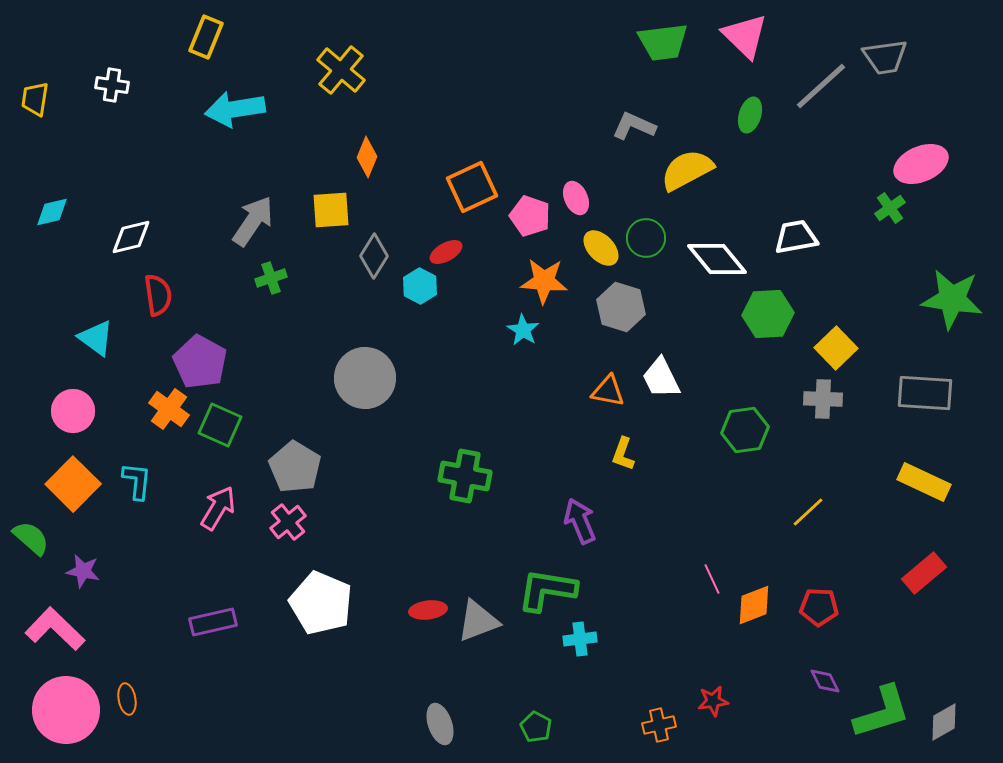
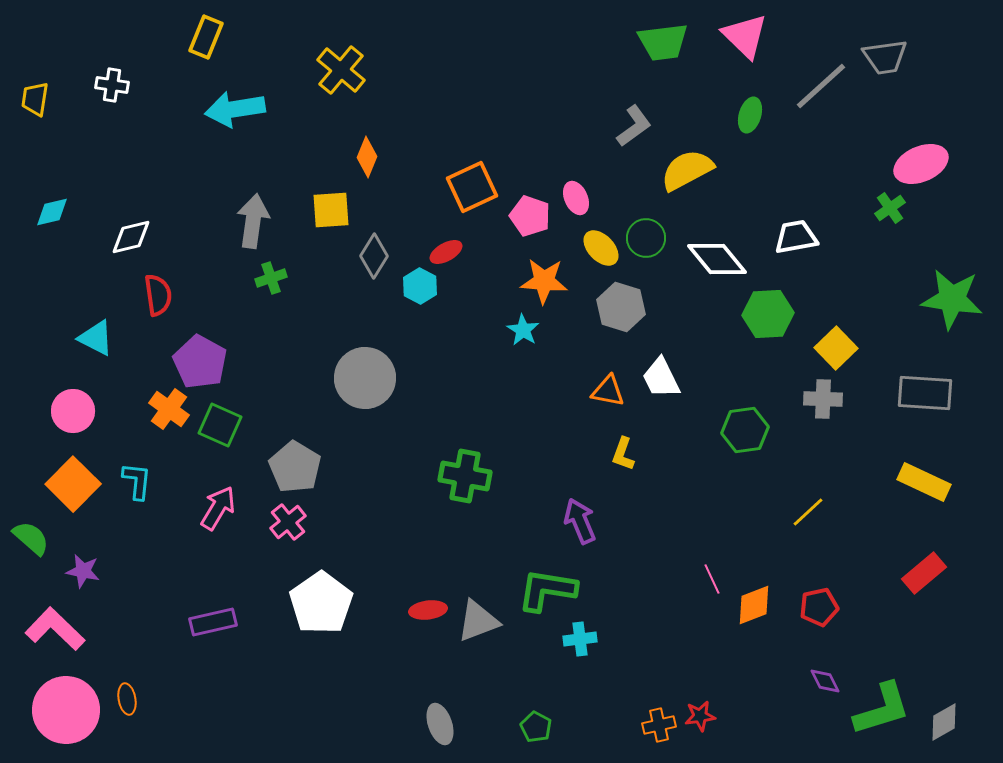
gray L-shape at (634, 126): rotated 120 degrees clockwise
gray arrow at (253, 221): rotated 26 degrees counterclockwise
cyan triangle at (96, 338): rotated 9 degrees counterclockwise
white pentagon at (321, 603): rotated 14 degrees clockwise
red pentagon at (819, 607): rotated 15 degrees counterclockwise
red star at (713, 701): moved 13 px left, 15 px down
green L-shape at (882, 712): moved 3 px up
